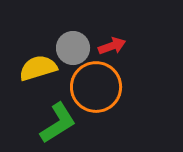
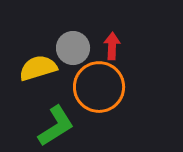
red arrow: rotated 68 degrees counterclockwise
orange circle: moved 3 px right
green L-shape: moved 2 px left, 3 px down
